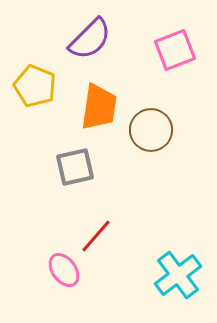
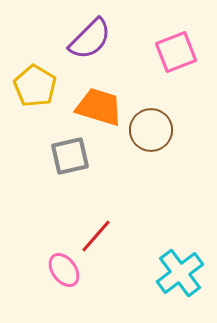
pink square: moved 1 px right, 2 px down
yellow pentagon: rotated 9 degrees clockwise
orange trapezoid: rotated 81 degrees counterclockwise
gray square: moved 5 px left, 11 px up
cyan cross: moved 2 px right, 2 px up
